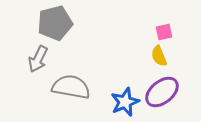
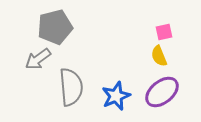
gray pentagon: moved 4 px down
gray arrow: rotated 28 degrees clockwise
gray semicircle: rotated 75 degrees clockwise
blue star: moved 9 px left, 6 px up
